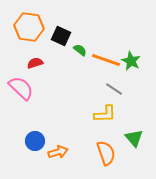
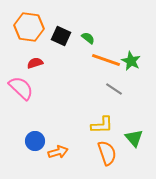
green semicircle: moved 8 px right, 12 px up
yellow L-shape: moved 3 px left, 11 px down
orange semicircle: moved 1 px right
